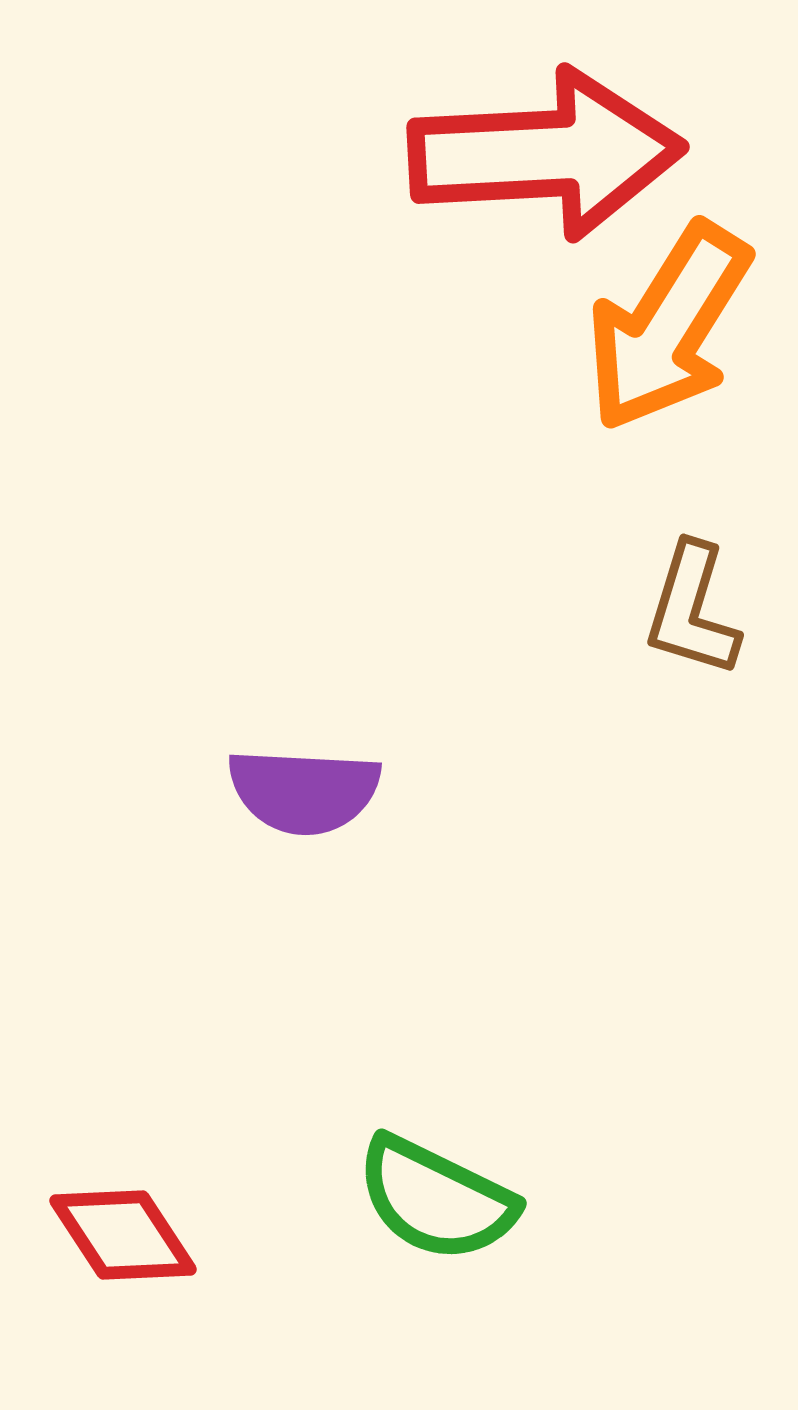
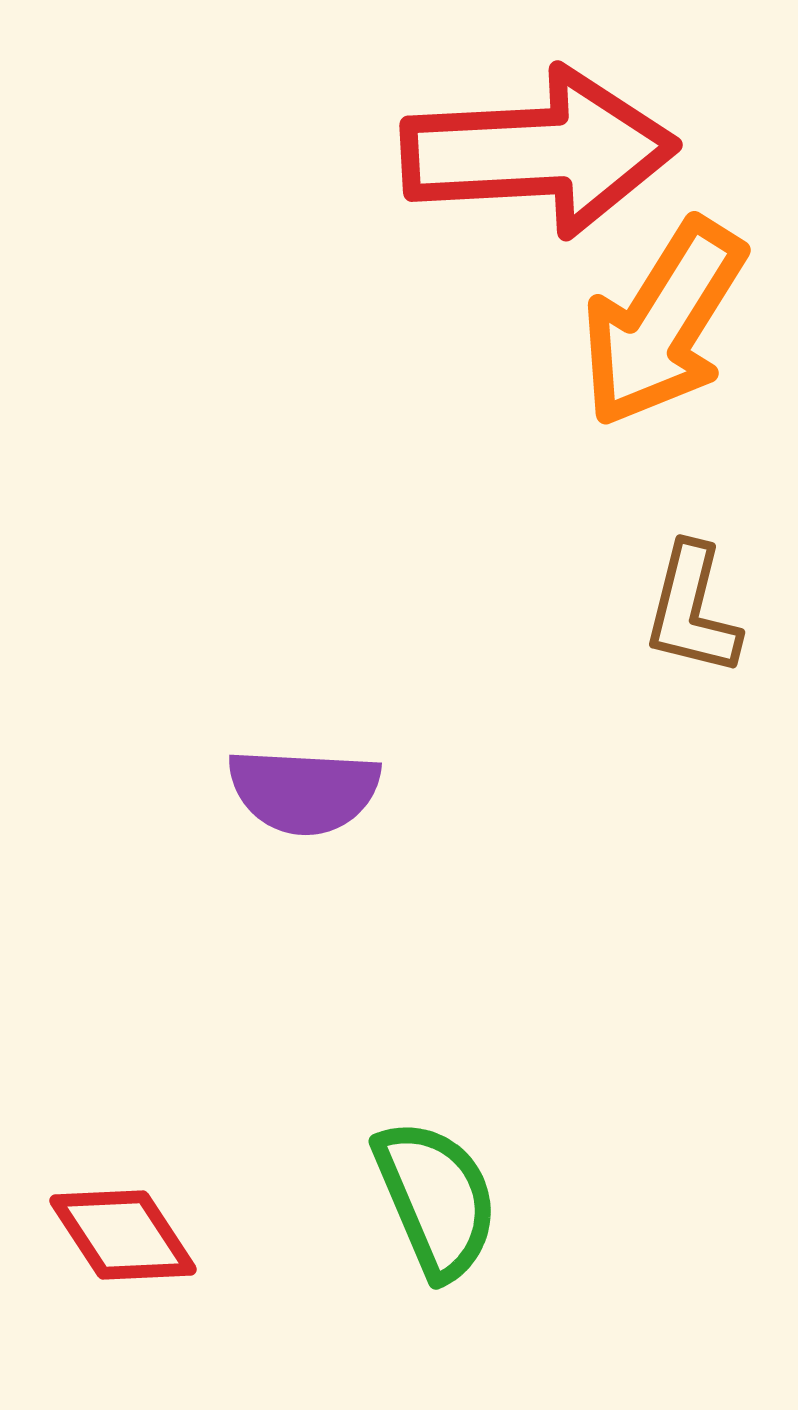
red arrow: moved 7 px left, 2 px up
orange arrow: moved 5 px left, 4 px up
brown L-shape: rotated 3 degrees counterclockwise
green semicircle: rotated 139 degrees counterclockwise
